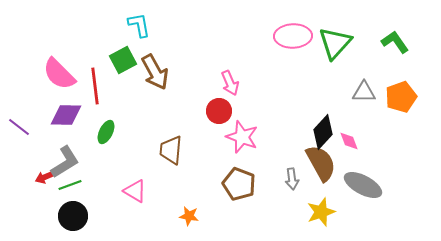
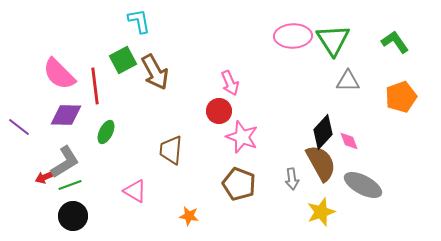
cyan L-shape: moved 4 px up
green triangle: moved 2 px left, 3 px up; rotated 15 degrees counterclockwise
gray triangle: moved 16 px left, 11 px up
